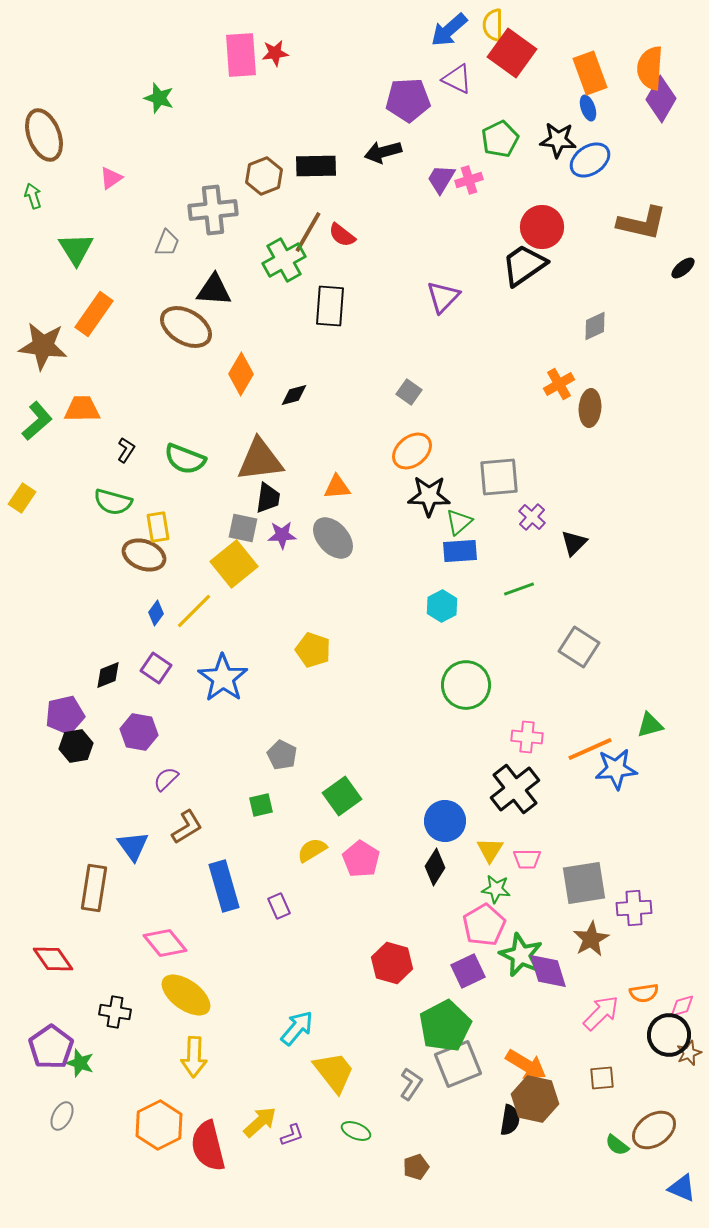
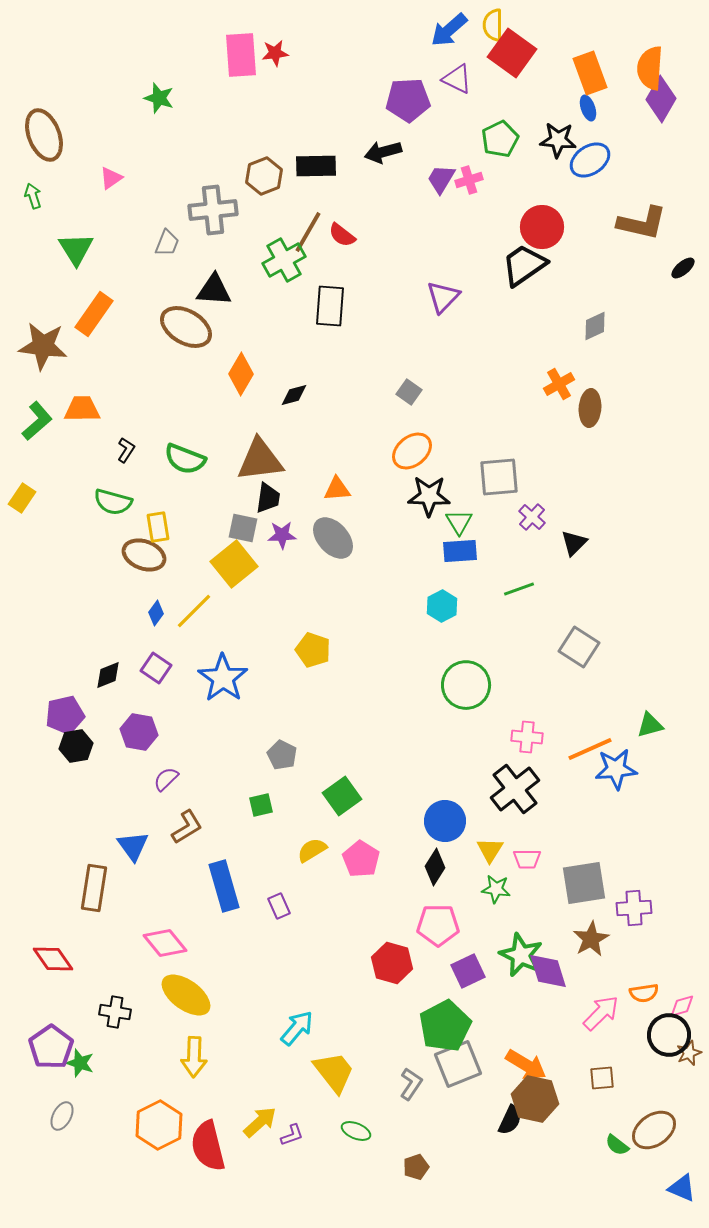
orange triangle at (337, 487): moved 2 px down
green triangle at (459, 522): rotated 20 degrees counterclockwise
pink pentagon at (484, 925): moved 46 px left; rotated 30 degrees clockwise
black semicircle at (510, 1120): rotated 16 degrees clockwise
